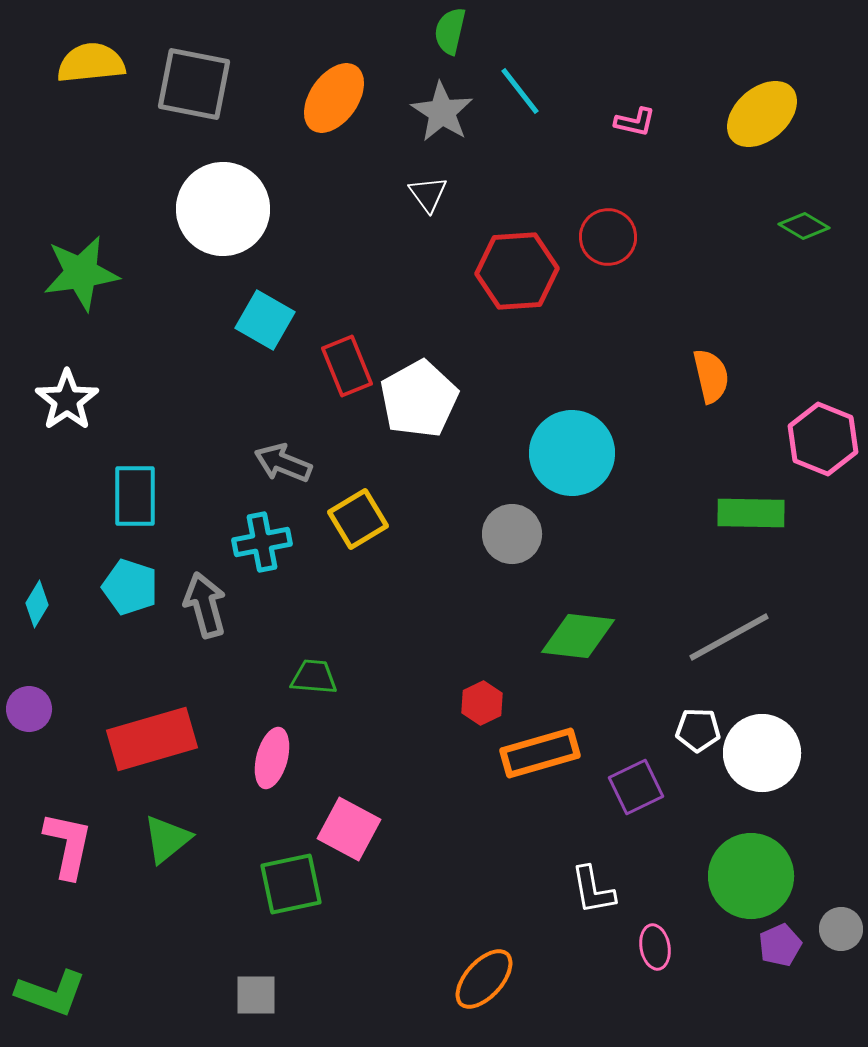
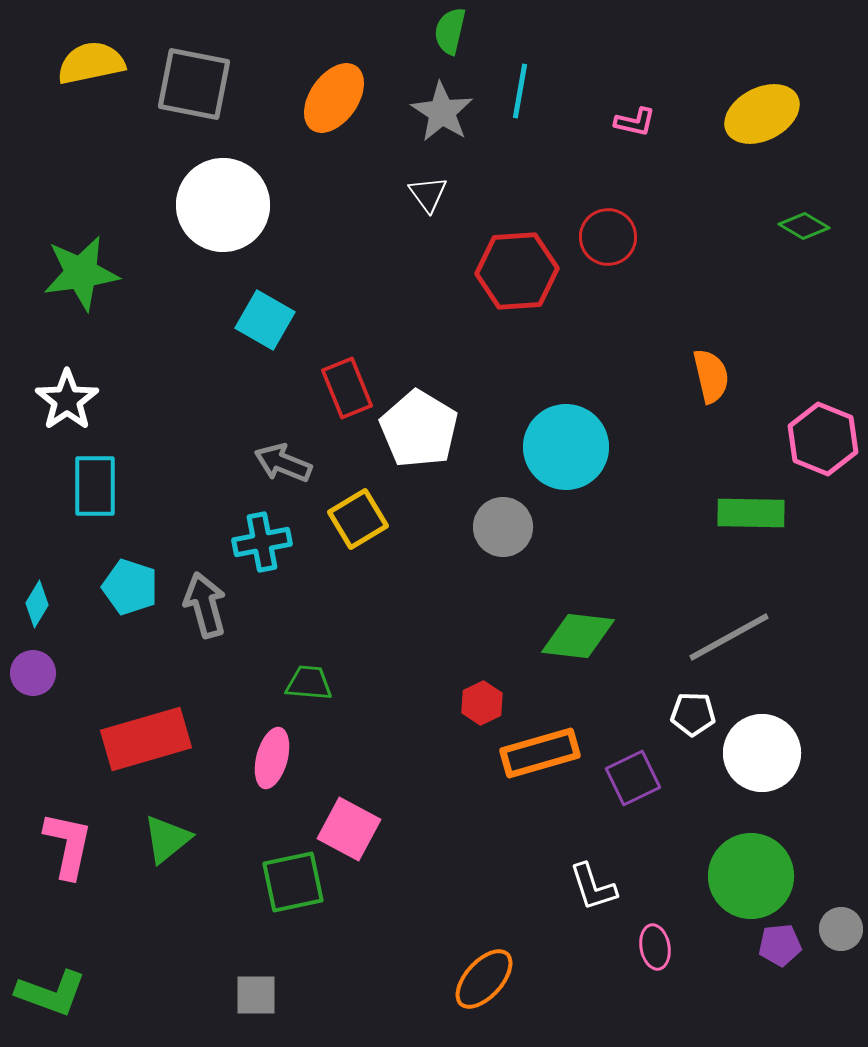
yellow semicircle at (91, 63): rotated 6 degrees counterclockwise
cyan line at (520, 91): rotated 48 degrees clockwise
yellow ellipse at (762, 114): rotated 14 degrees clockwise
white circle at (223, 209): moved 4 px up
red rectangle at (347, 366): moved 22 px down
white pentagon at (419, 399): moved 30 px down; rotated 12 degrees counterclockwise
cyan circle at (572, 453): moved 6 px left, 6 px up
cyan rectangle at (135, 496): moved 40 px left, 10 px up
gray circle at (512, 534): moved 9 px left, 7 px up
green trapezoid at (314, 677): moved 5 px left, 6 px down
purple circle at (29, 709): moved 4 px right, 36 px up
white pentagon at (698, 730): moved 5 px left, 16 px up
red rectangle at (152, 739): moved 6 px left
purple square at (636, 787): moved 3 px left, 9 px up
green square at (291, 884): moved 2 px right, 2 px up
white L-shape at (593, 890): moved 3 px up; rotated 8 degrees counterclockwise
purple pentagon at (780, 945): rotated 18 degrees clockwise
